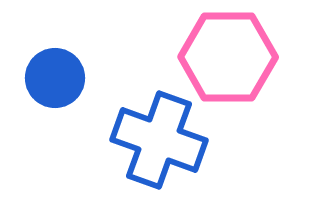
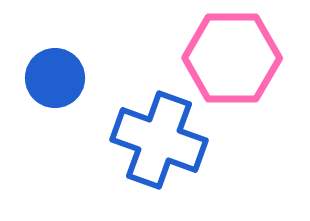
pink hexagon: moved 4 px right, 1 px down
